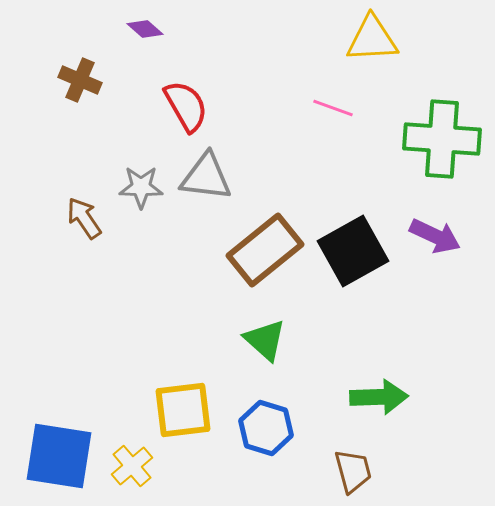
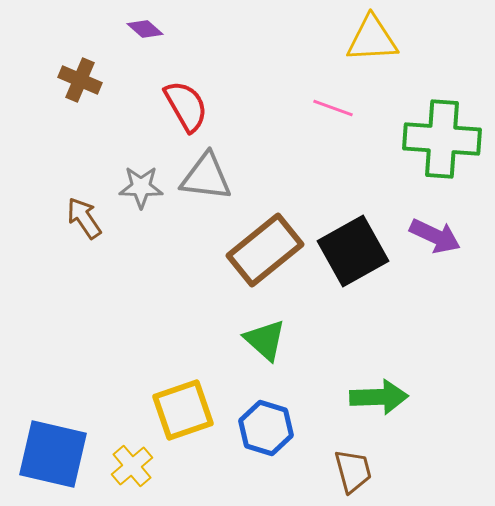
yellow square: rotated 12 degrees counterclockwise
blue square: moved 6 px left, 2 px up; rotated 4 degrees clockwise
